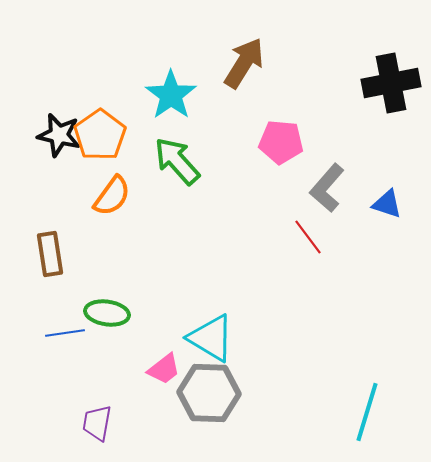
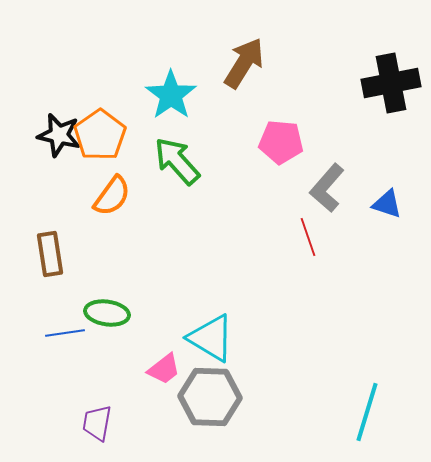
red line: rotated 18 degrees clockwise
gray hexagon: moved 1 px right, 4 px down
